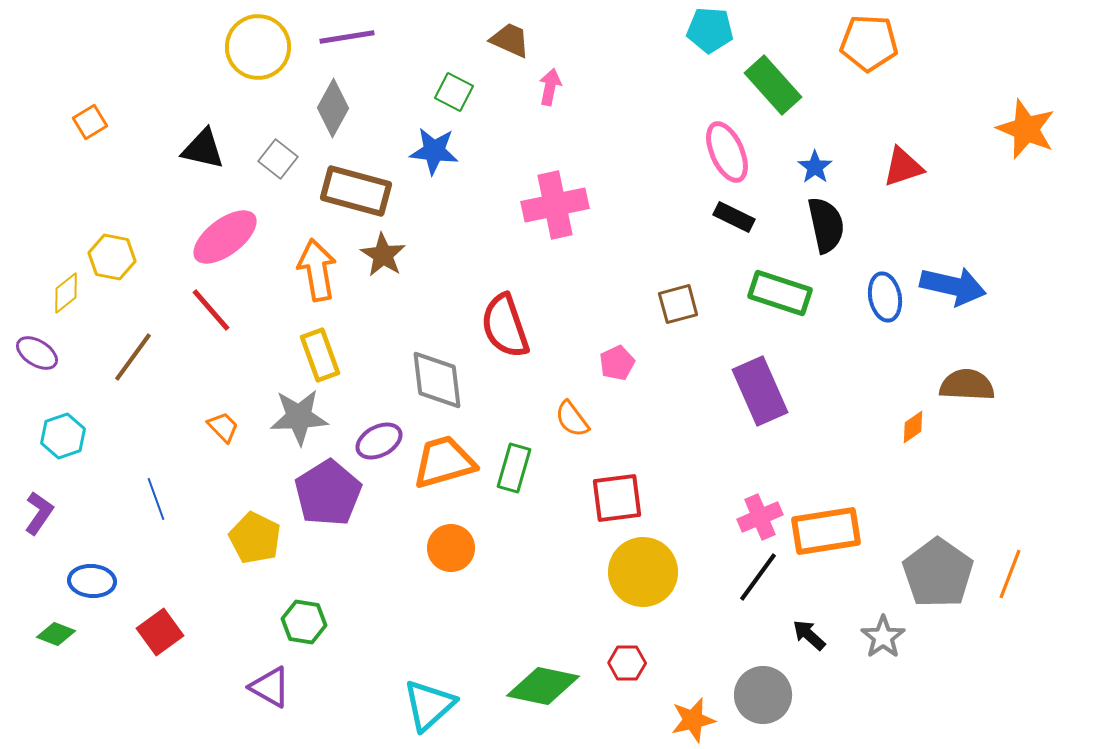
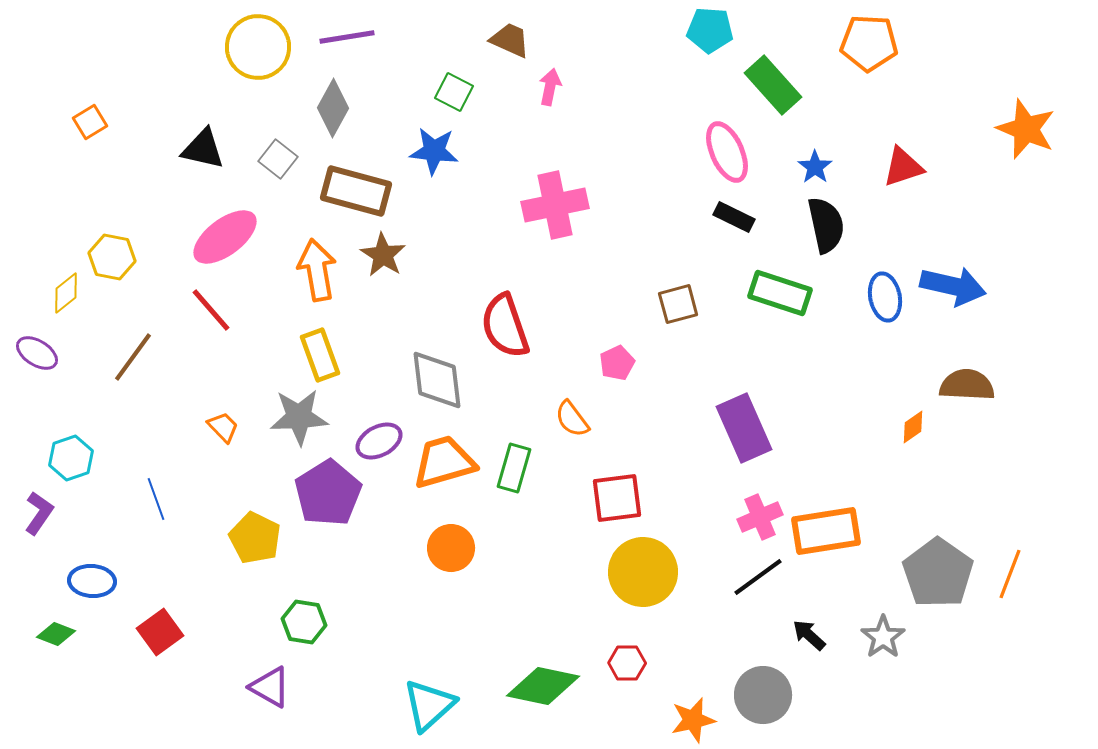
purple rectangle at (760, 391): moved 16 px left, 37 px down
cyan hexagon at (63, 436): moved 8 px right, 22 px down
black line at (758, 577): rotated 18 degrees clockwise
